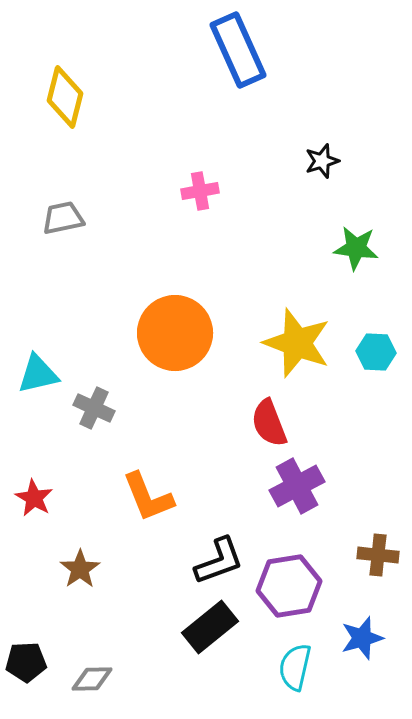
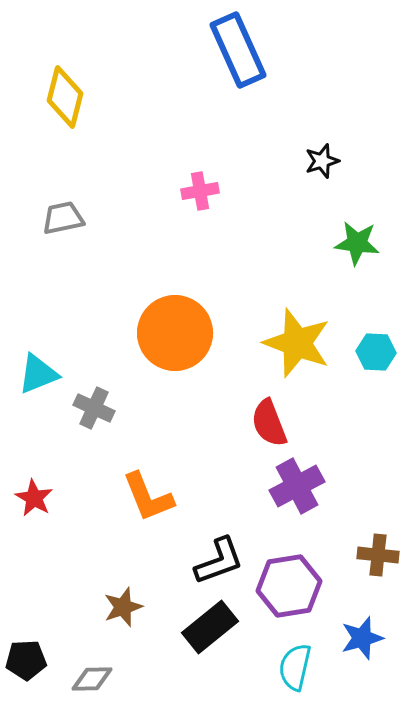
green star: moved 1 px right, 5 px up
cyan triangle: rotated 9 degrees counterclockwise
brown star: moved 43 px right, 38 px down; rotated 15 degrees clockwise
black pentagon: moved 2 px up
